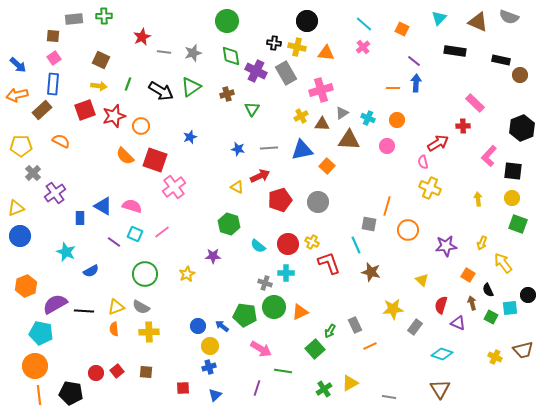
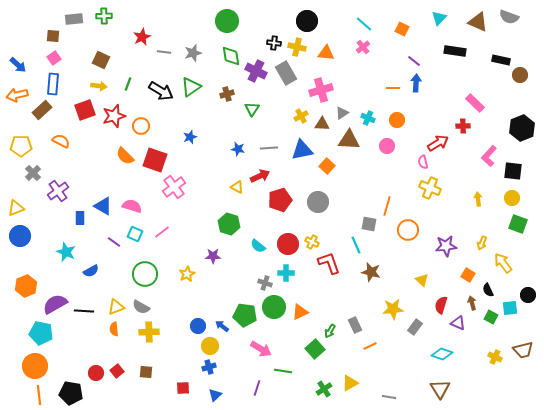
purple cross at (55, 193): moved 3 px right, 2 px up
